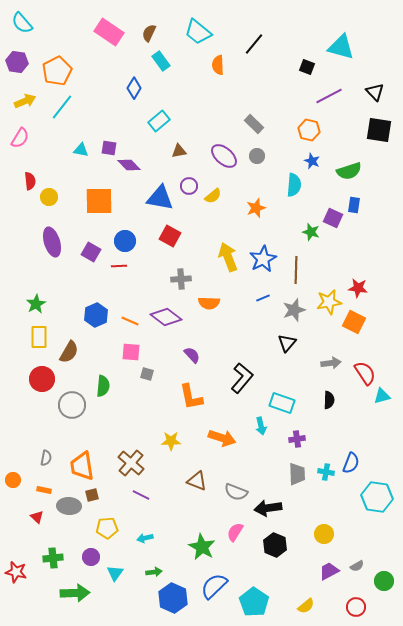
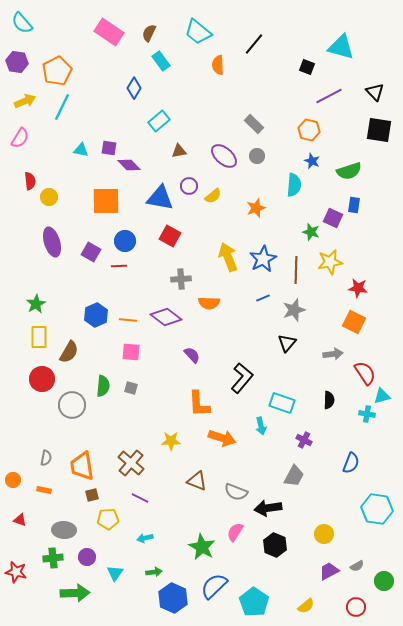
cyan line at (62, 107): rotated 12 degrees counterclockwise
orange square at (99, 201): moved 7 px right
yellow star at (329, 302): moved 1 px right, 40 px up
orange line at (130, 321): moved 2 px left, 1 px up; rotated 18 degrees counterclockwise
gray arrow at (331, 363): moved 2 px right, 9 px up
gray square at (147, 374): moved 16 px left, 14 px down
orange L-shape at (191, 397): moved 8 px right, 7 px down; rotated 8 degrees clockwise
purple cross at (297, 439): moved 7 px right, 1 px down; rotated 35 degrees clockwise
cyan cross at (326, 472): moved 41 px right, 58 px up
gray trapezoid at (297, 474): moved 3 px left, 2 px down; rotated 30 degrees clockwise
purple line at (141, 495): moved 1 px left, 3 px down
cyan hexagon at (377, 497): moved 12 px down
gray ellipse at (69, 506): moved 5 px left, 24 px down
red triangle at (37, 517): moved 17 px left, 3 px down; rotated 24 degrees counterclockwise
yellow pentagon at (107, 528): moved 1 px right, 9 px up
purple circle at (91, 557): moved 4 px left
